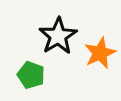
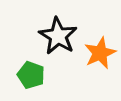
black star: rotated 9 degrees counterclockwise
